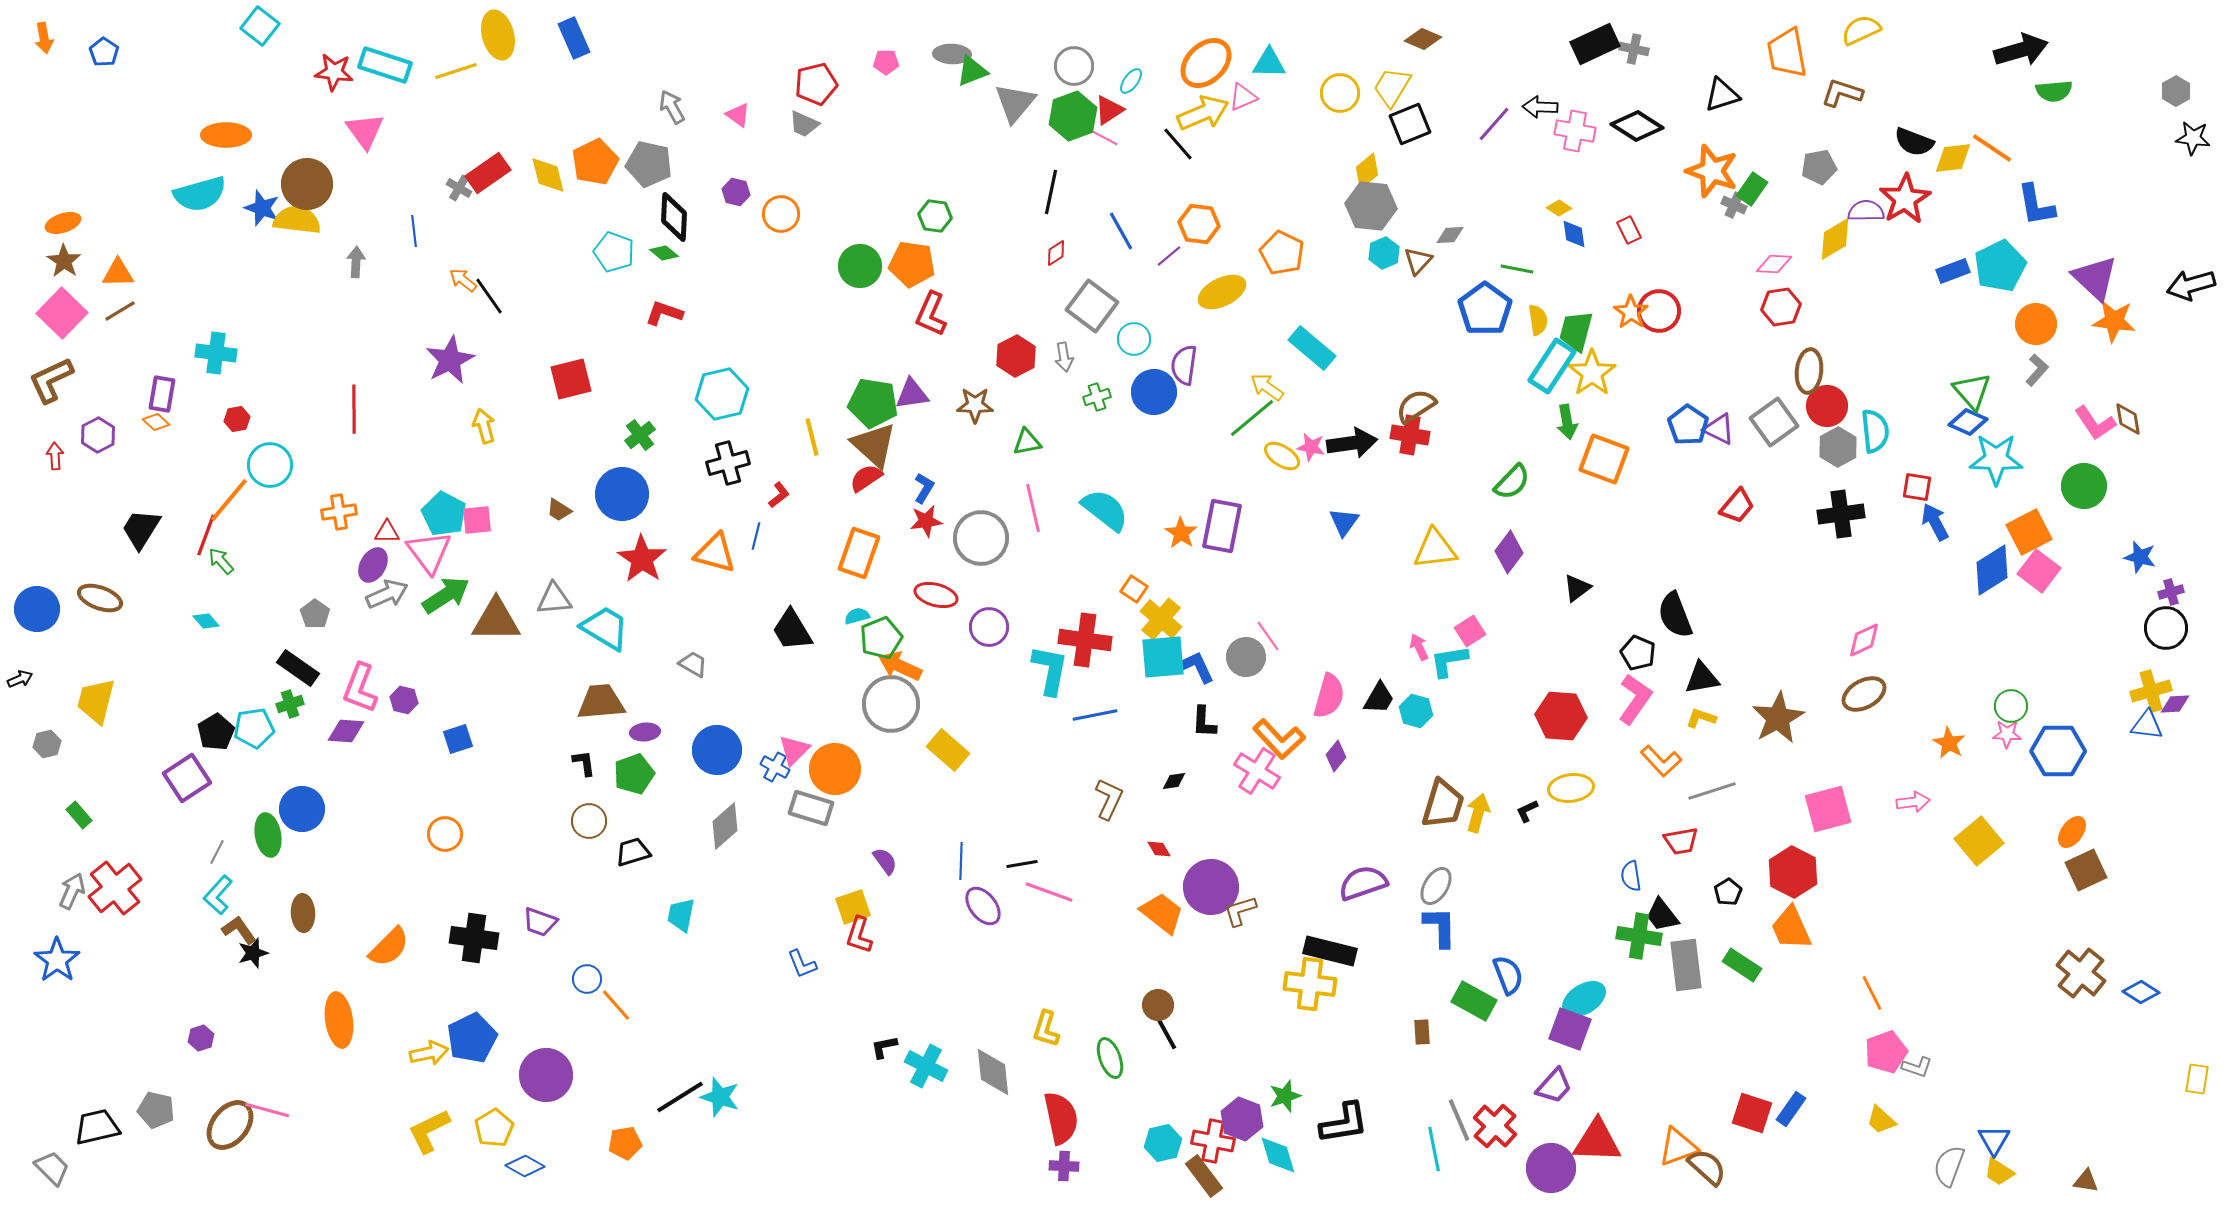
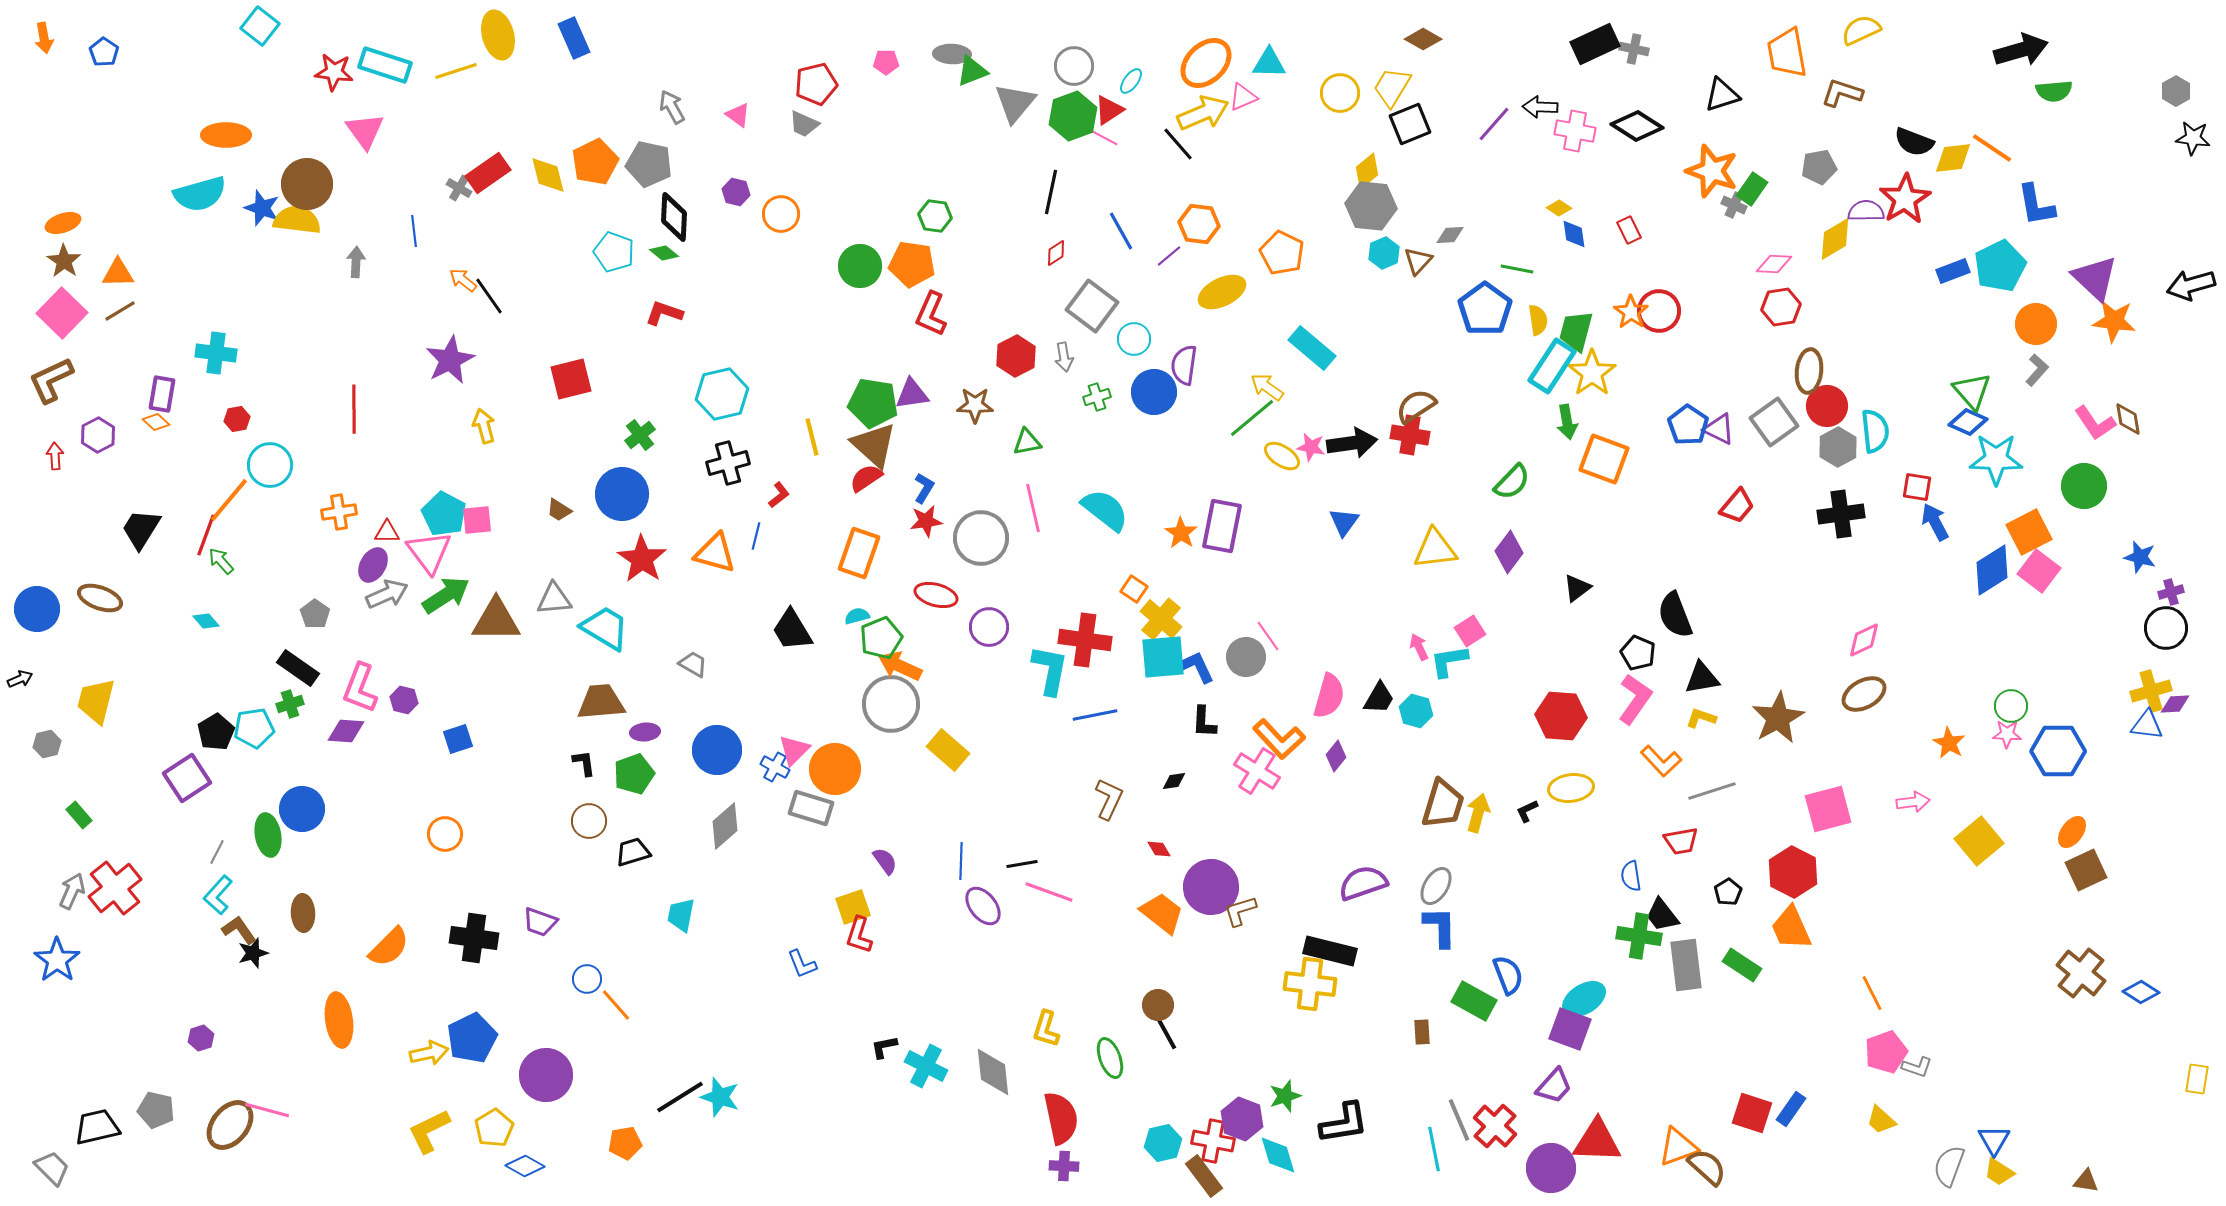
brown diamond at (1423, 39): rotated 6 degrees clockwise
